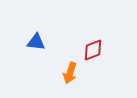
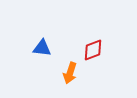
blue triangle: moved 6 px right, 6 px down
